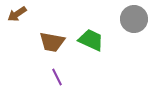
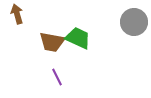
brown arrow: rotated 108 degrees clockwise
gray circle: moved 3 px down
green trapezoid: moved 13 px left, 2 px up
